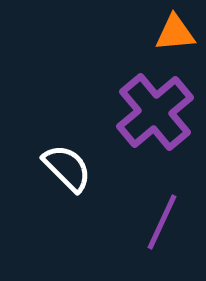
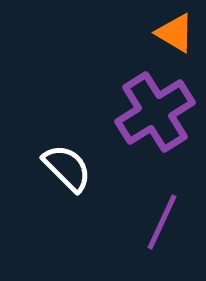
orange triangle: rotated 36 degrees clockwise
purple cross: rotated 8 degrees clockwise
